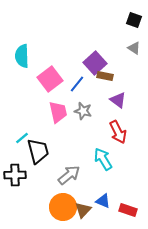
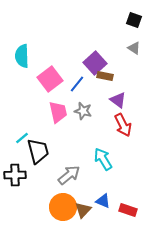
red arrow: moved 5 px right, 7 px up
